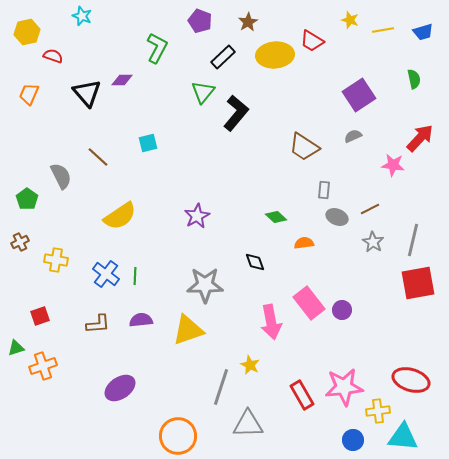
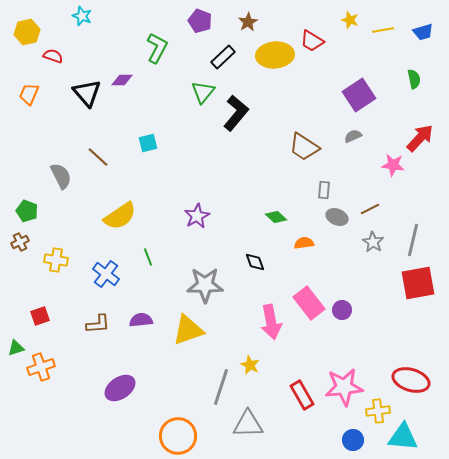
green pentagon at (27, 199): moved 12 px down; rotated 15 degrees counterclockwise
green line at (135, 276): moved 13 px right, 19 px up; rotated 24 degrees counterclockwise
orange cross at (43, 366): moved 2 px left, 1 px down
